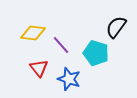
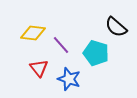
black semicircle: rotated 85 degrees counterclockwise
